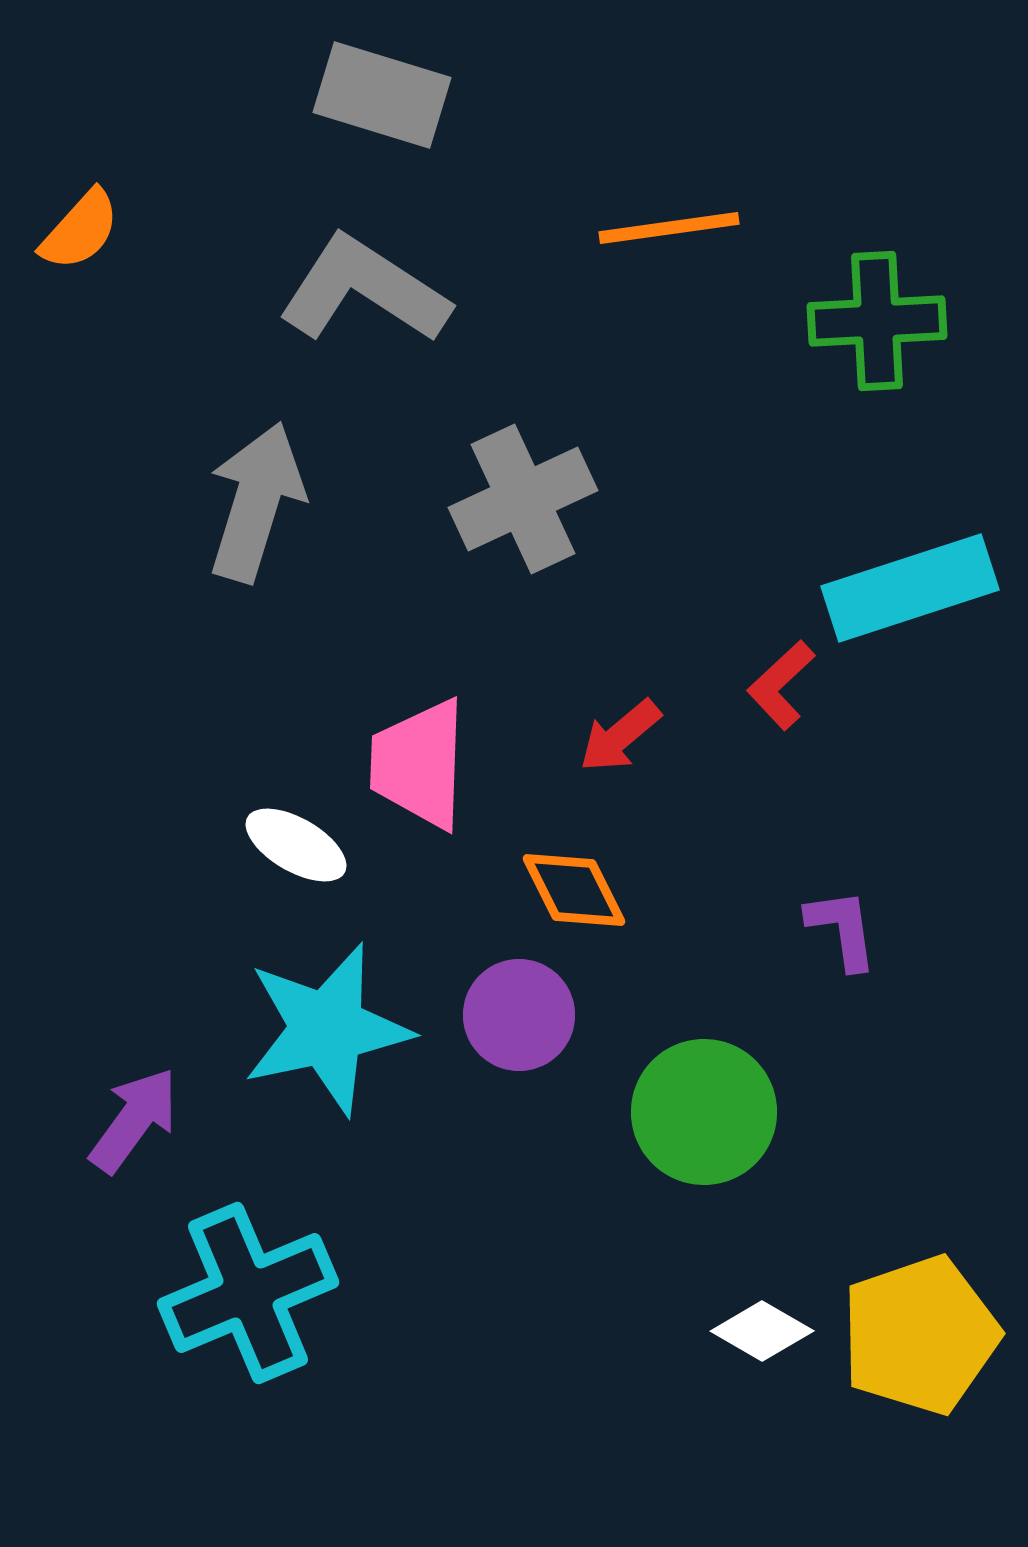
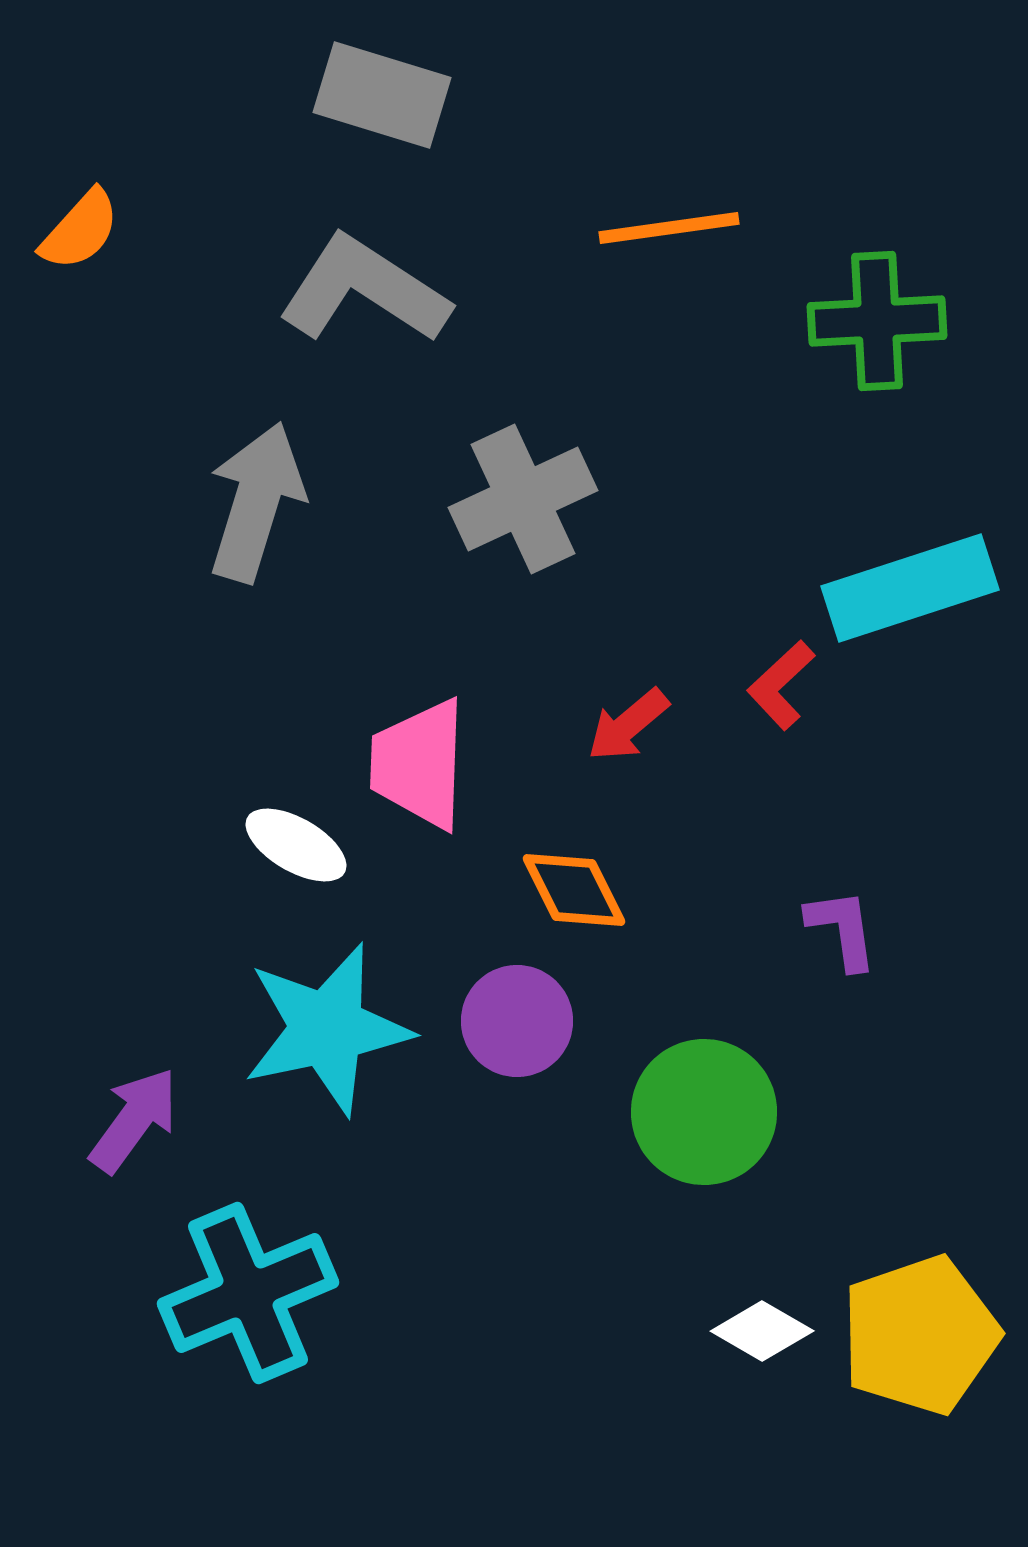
red arrow: moved 8 px right, 11 px up
purple circle: moved 2 px left, 6 px down
